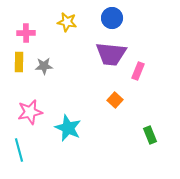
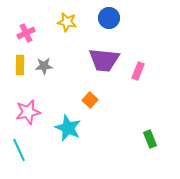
blue circle: moved 3 px left
pink cross: rotated 24 degrees counterclockwise
purple trapezoid: moved 7 px left, 6 px down
yellow rectangle: moved 1 px right, 3 px down
orange square: moved 25 px left
pink star: moved 2 px left
green rectangle: moved 4 px down
cyan line: rotated 10 degrees counterclockwise
